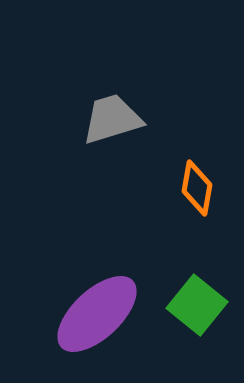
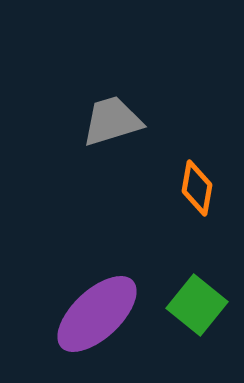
gray trapezoid: moved 2 px down
